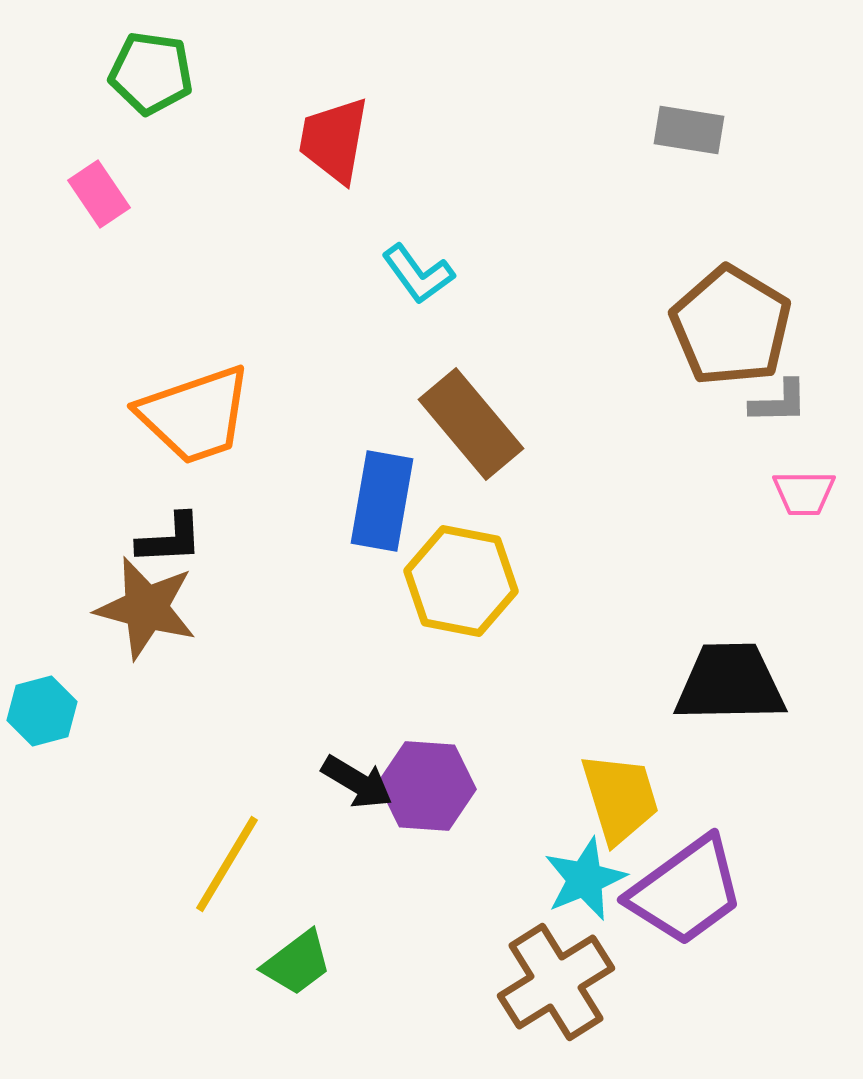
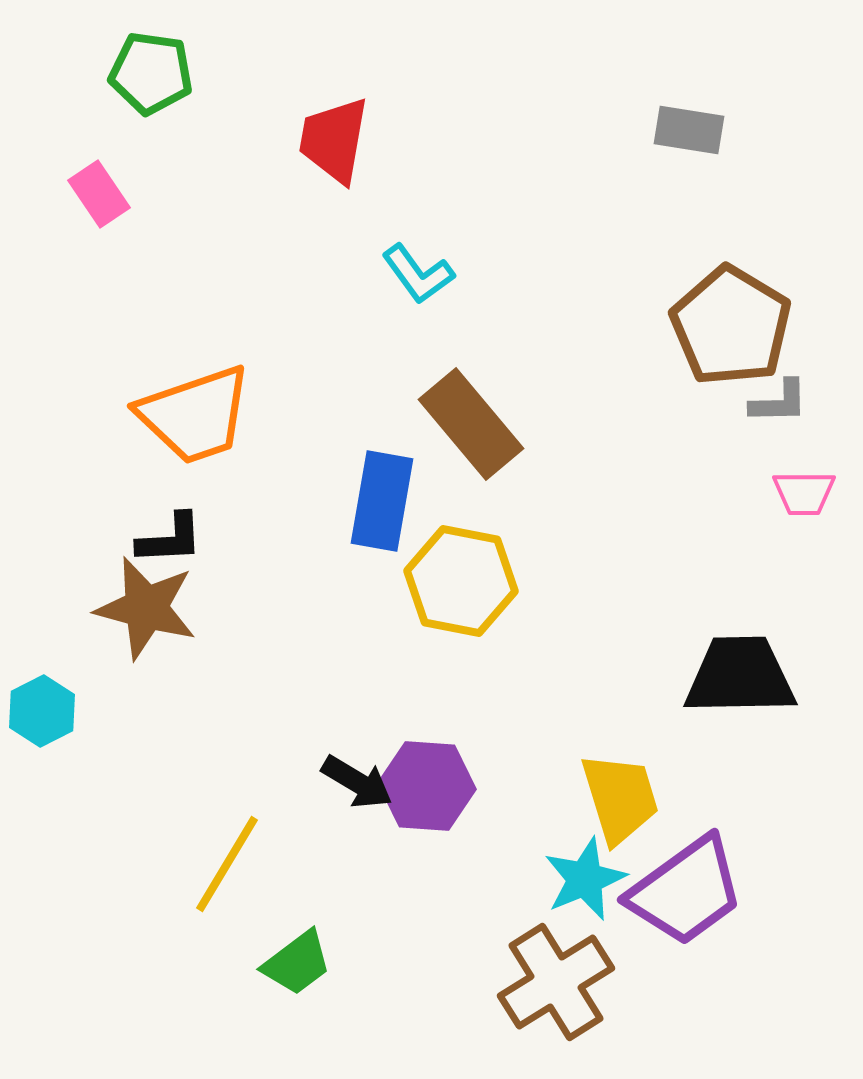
black trapezoid: moved 10 px right, 7 px up
cyan hexagon: rotated 12 degrees counterclockwise
